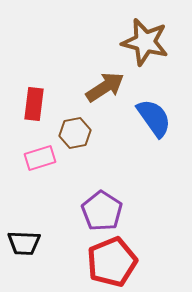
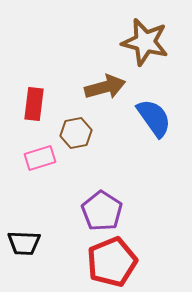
brown arrow: rotated 18 degrees clockwise
brown hexagon: moved 1 px right
